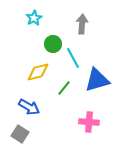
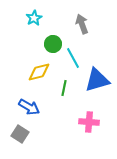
gray arrow: rotated 24 degrees counterclockwise
yellow diamond: moved 1 px right
green line: rotated 28 degrees counterclockwise
